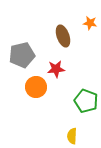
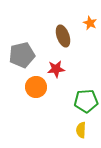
orange star: rotated 16 degrees clockwise
green pentagon: rotated 25 degrees counterclockwise
yellow semicircle: moved 9 px right, 6 px up
